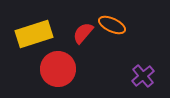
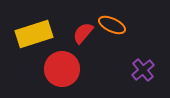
red circle: moved 4 px right
purple cross: moved 6 px up
